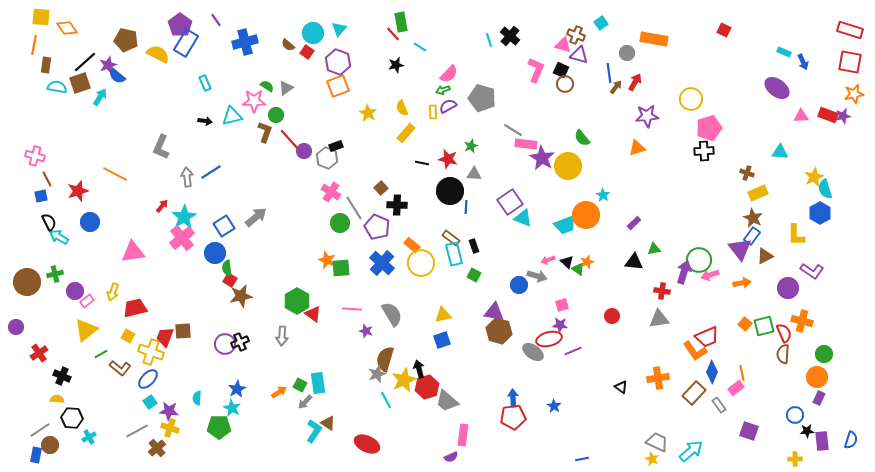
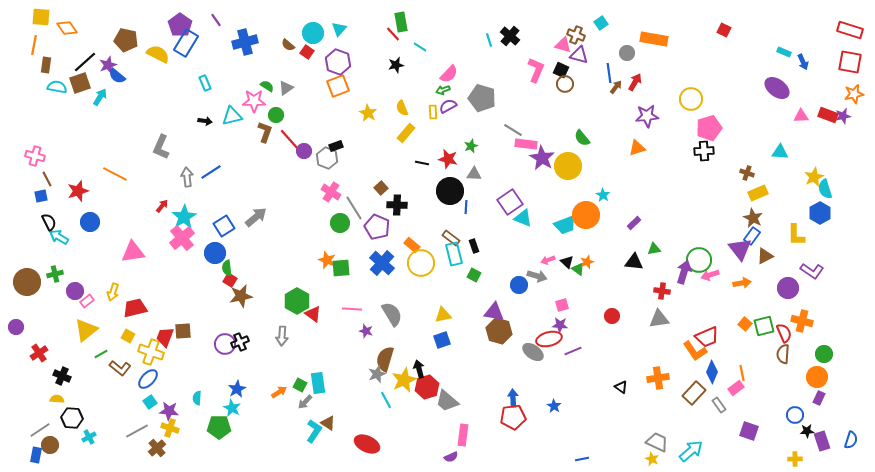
purple rectangle at (822, 441): rotated 12 degrees counterclockwise
